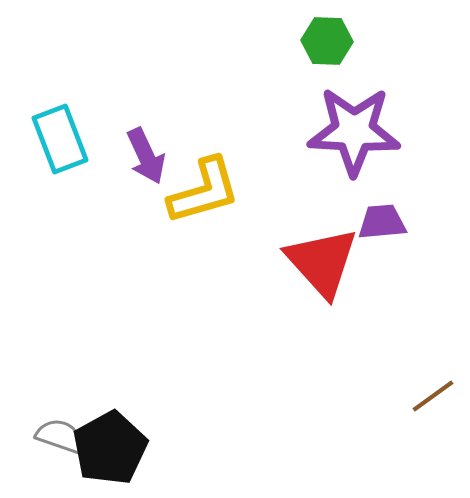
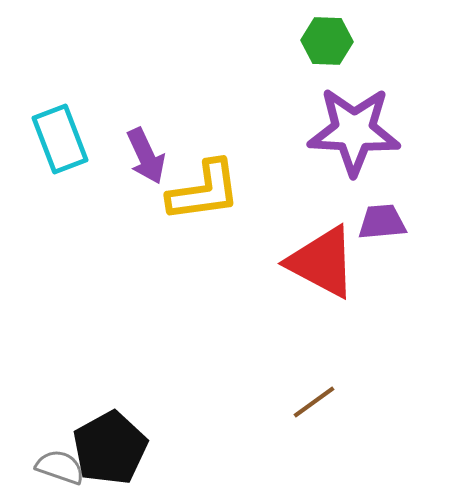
yellow L-shape: rotated 8 degrees clockwise
red triangle: rotated 20 degrees counterclockwise
brown line: moved 119 px left, 6 px down
gray semicircle: moved 31 px down
